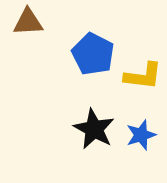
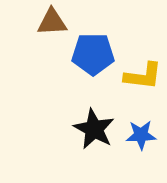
brown triangle: moved 24 px right
blue pentagon: rotated 27 degrees counterclockwise
blue star: rotated 16 degrees clockwise
